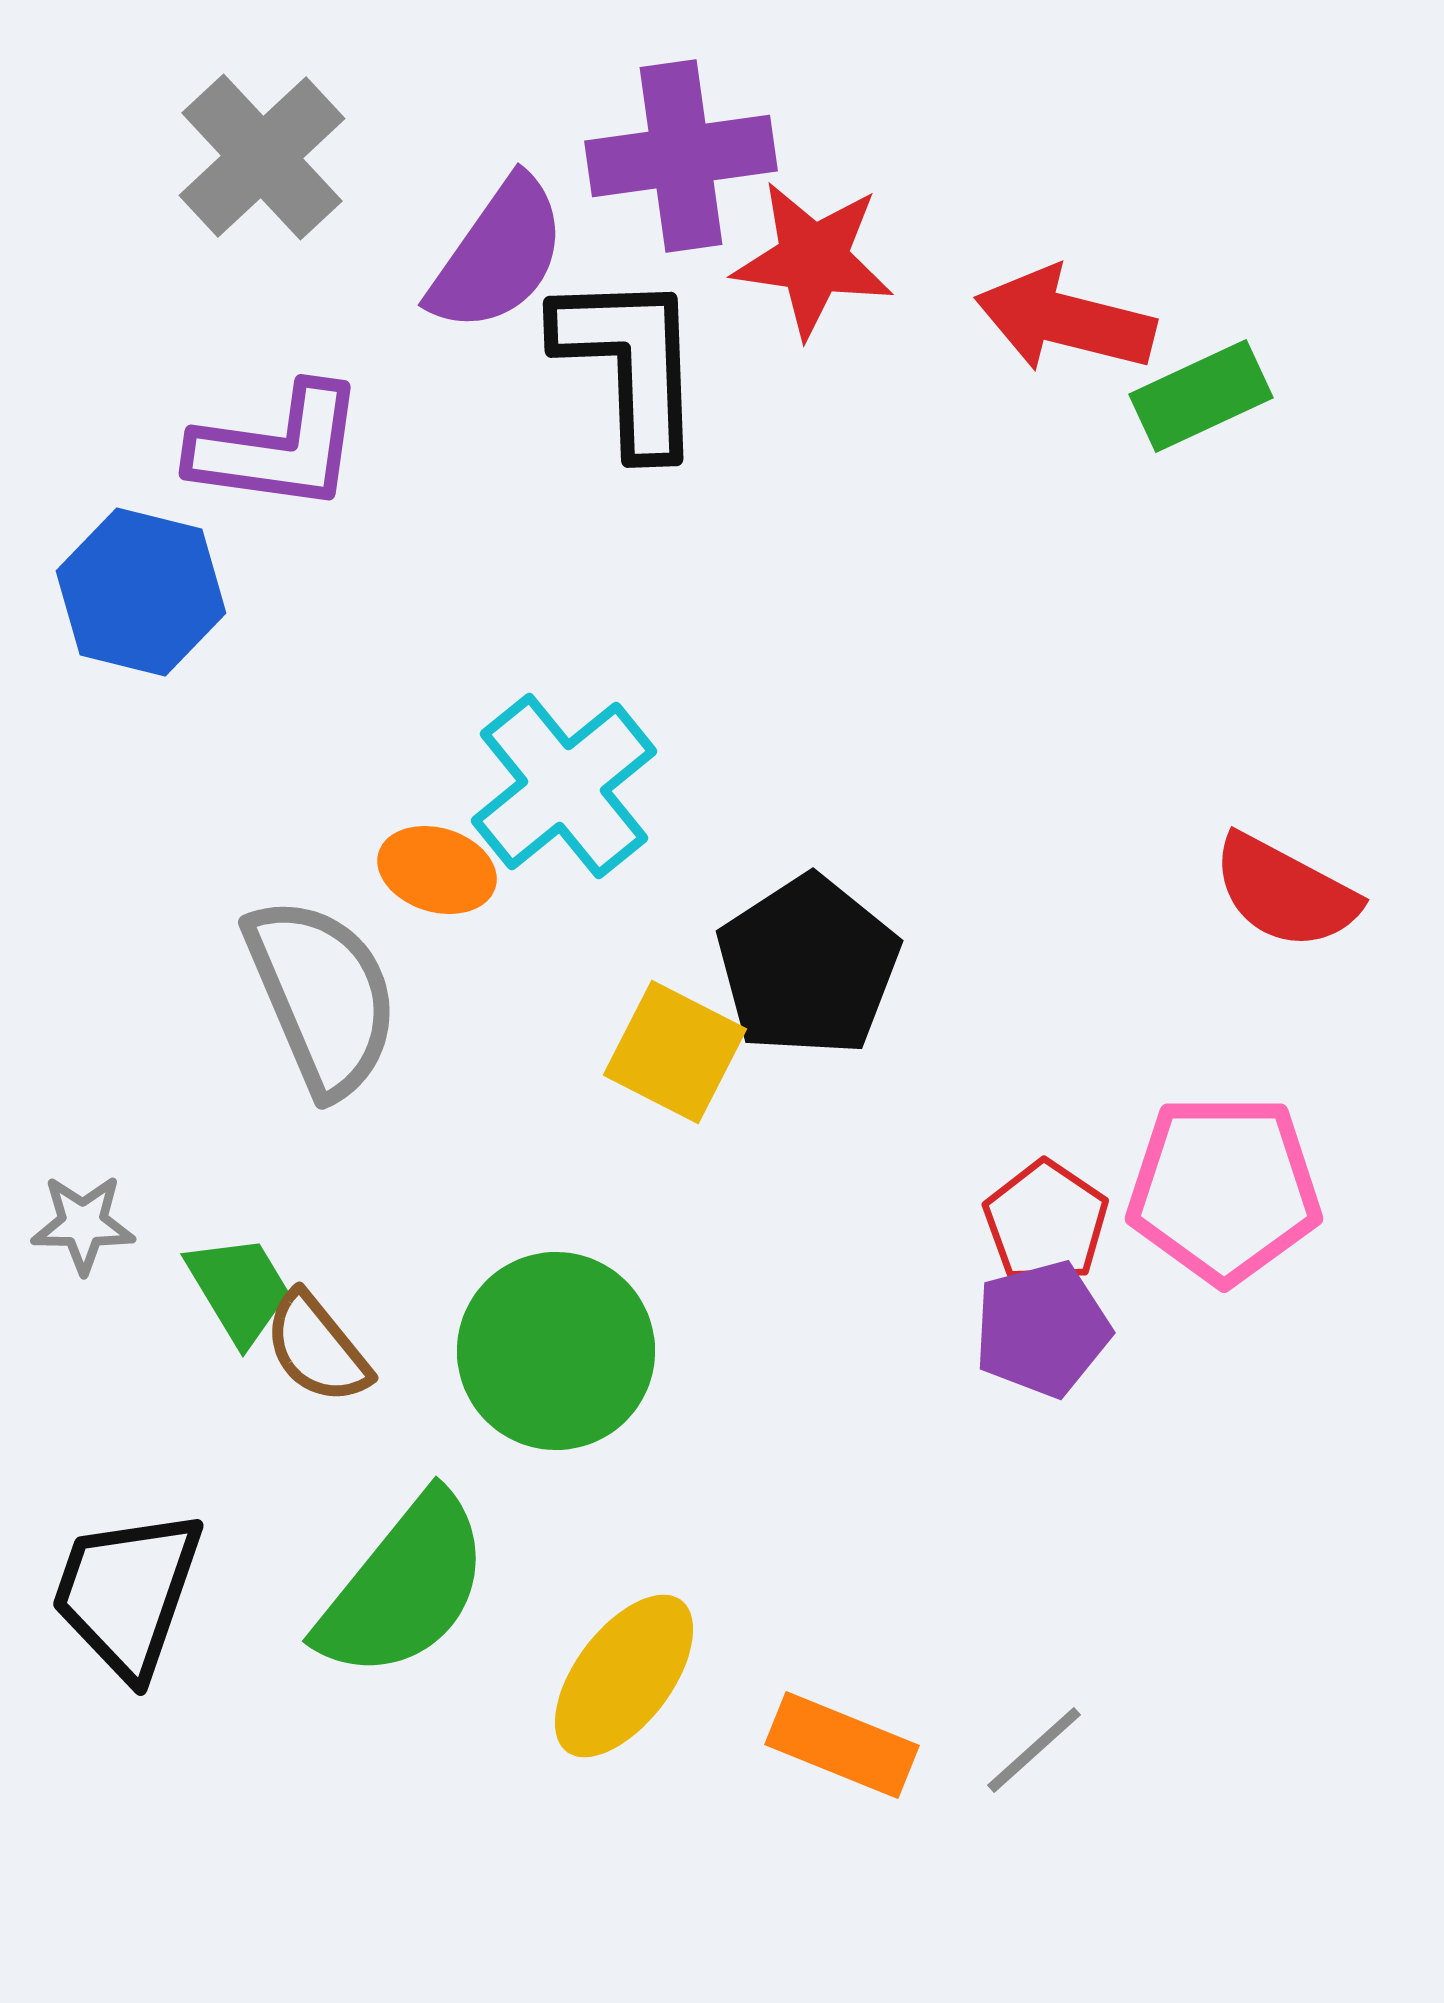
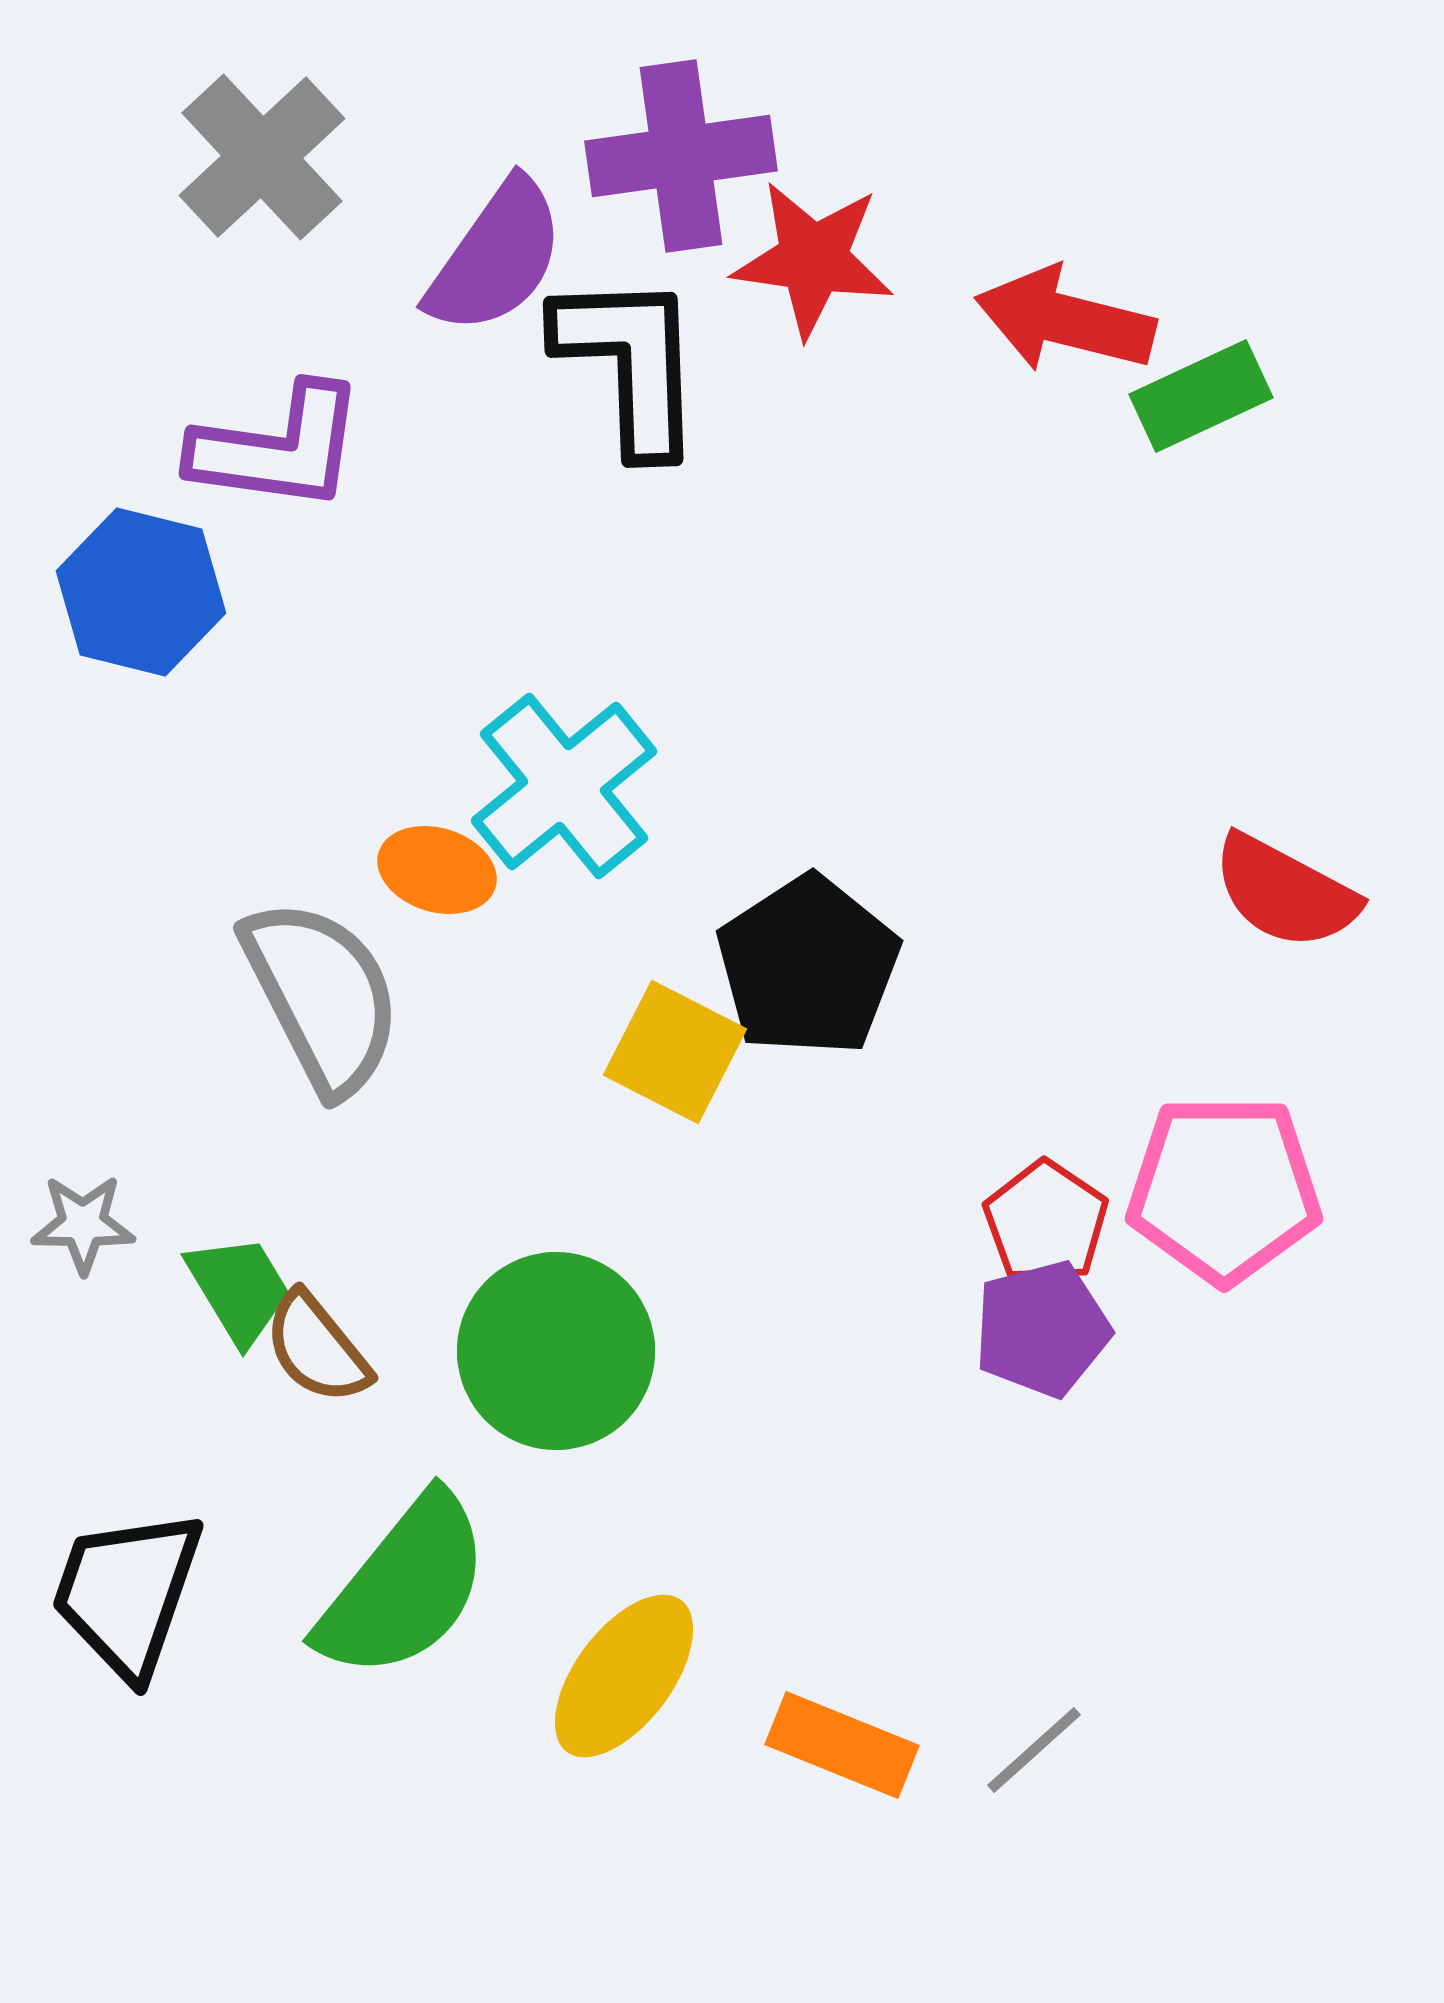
purple semicircle: moved 2 px left, 2 px down
gray semicircle: rotated 4 degrees counterclockwise
